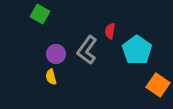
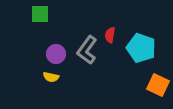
green square: rotated 30 degrees counterclockwise
red semicircle: moved 4 px down
cyan pentagon: moved 4 px right, 2 px up; rotated 16 degrees counterclockwise
yellow semicircle: rotated 63 degrees counterclockwise
orange square: rotated 10 degrees counterclockwise
